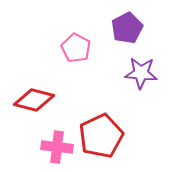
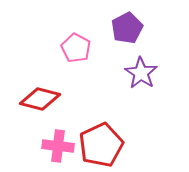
purple star: rotated 28 degrees clockwise
red diamond: moved 6 px right, 1 px up
red pentagon: moved 9 px down
pink cross: moved 1 px right, 1 px up
